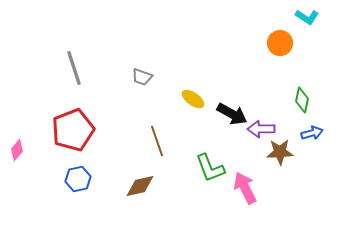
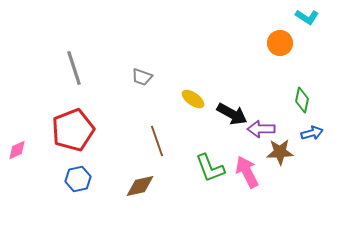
pink diamond: rotated 25 degrees clockwise
pink arrow: moved 2 px right, 16 px up
